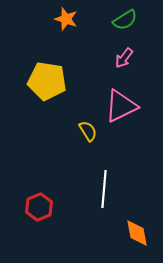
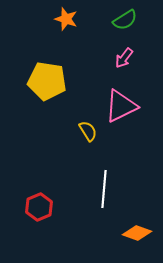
orange diamond: rotated 60 degrees counterclockwise
